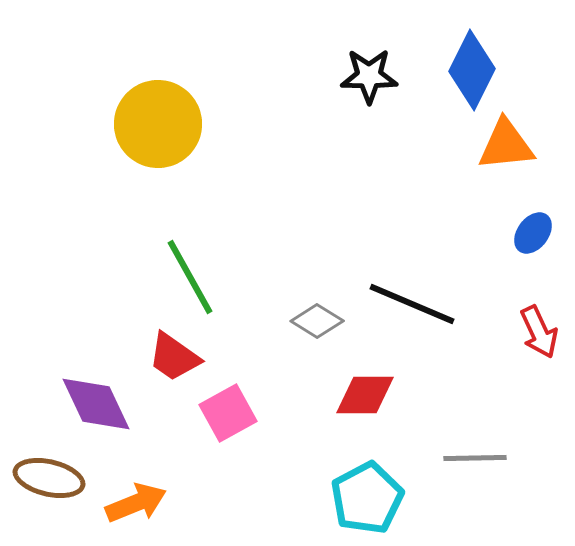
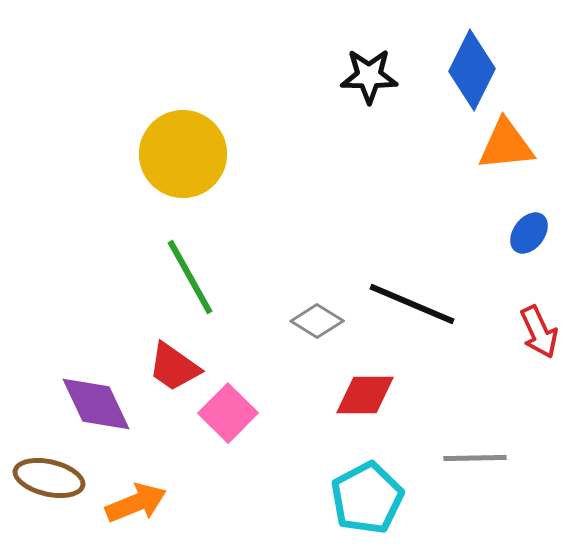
yellow circle: moved 25 px right, 30 px down
blue ellipse: moved 4 px left
red trapezoid: moved 10 px down
pink square: rotated 16 degrees counterclockwise
